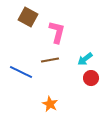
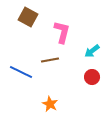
pink L-shape: moved 5 px right
cyan arrow: moved 7 px right, 8 px up
red circle: moved 1 px right, 1 px up
